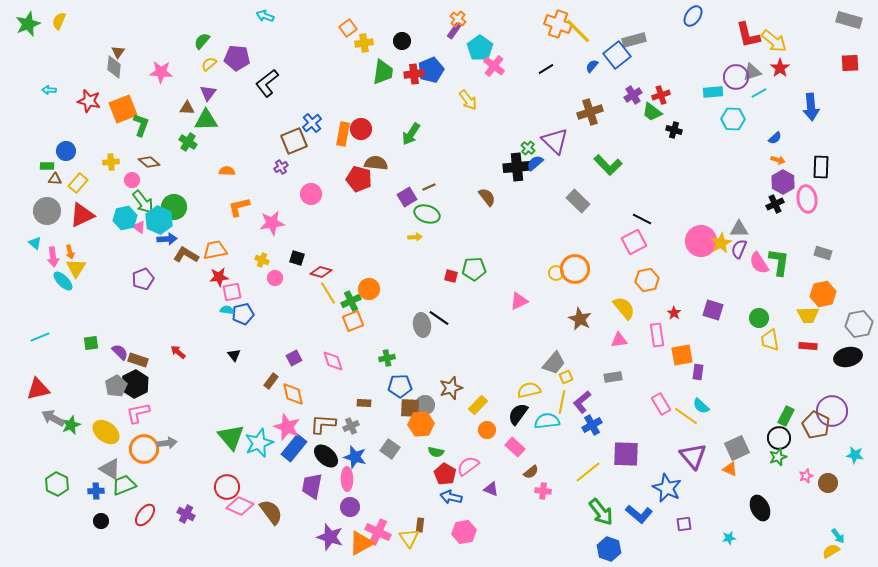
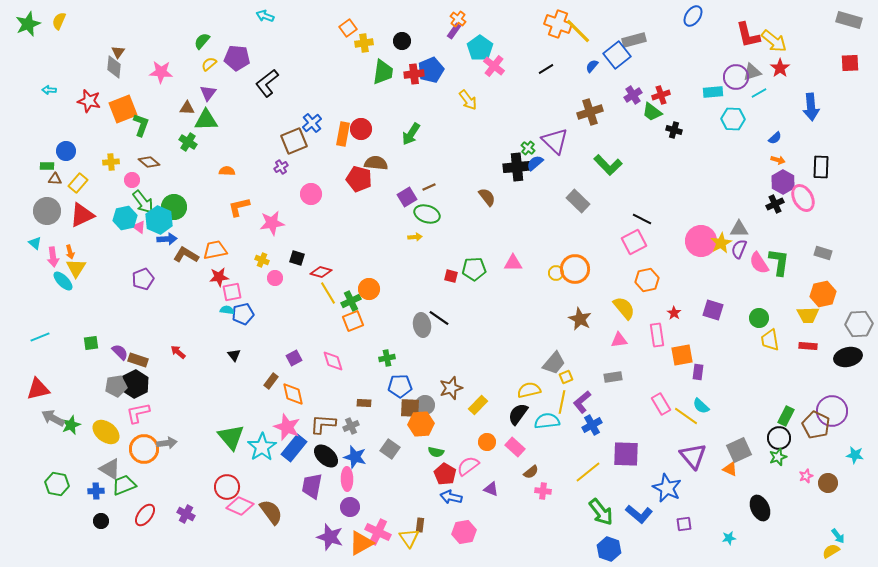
pink ellipse at (807, 199): moved 4 px left, 1 px up; rotated 20 degrees counterclockwise
pink triangle at (519, 301): moved 6 px left, 38 px up; rotated 24 degrees clockwise
gray hexagon at (859, 324): rotated 8 degrees clockwise
gray pentagon at (116, 386): rotated 20 degrees clockwise
orange circle at (487, 430): moved 12 px down
cyan star at (259, 443): moved 3 px right, 4 px down; rotated 12 degrees counterclockwise
gray square at (737, 448): moved 2 px right, 2 px down
green hexagon at (57, 484): rotated 15 degrees counterclockwise
